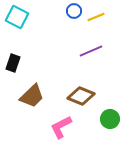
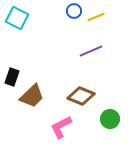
cyan square: moved 1 px down
black rectangle: moved 1 px left, 14 px down
